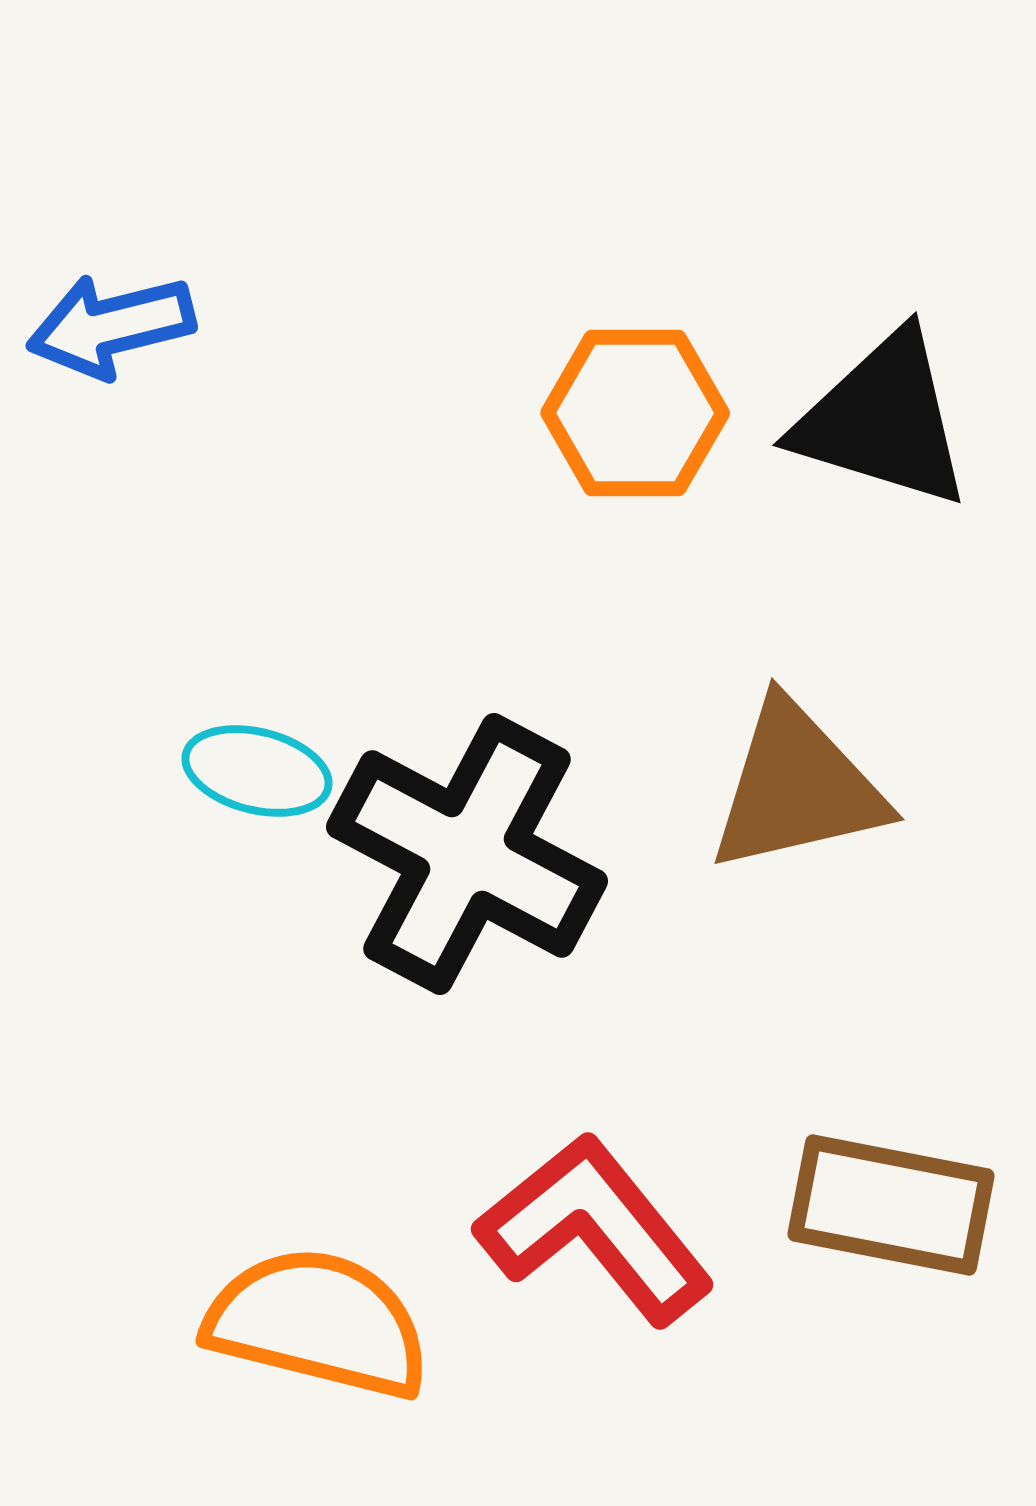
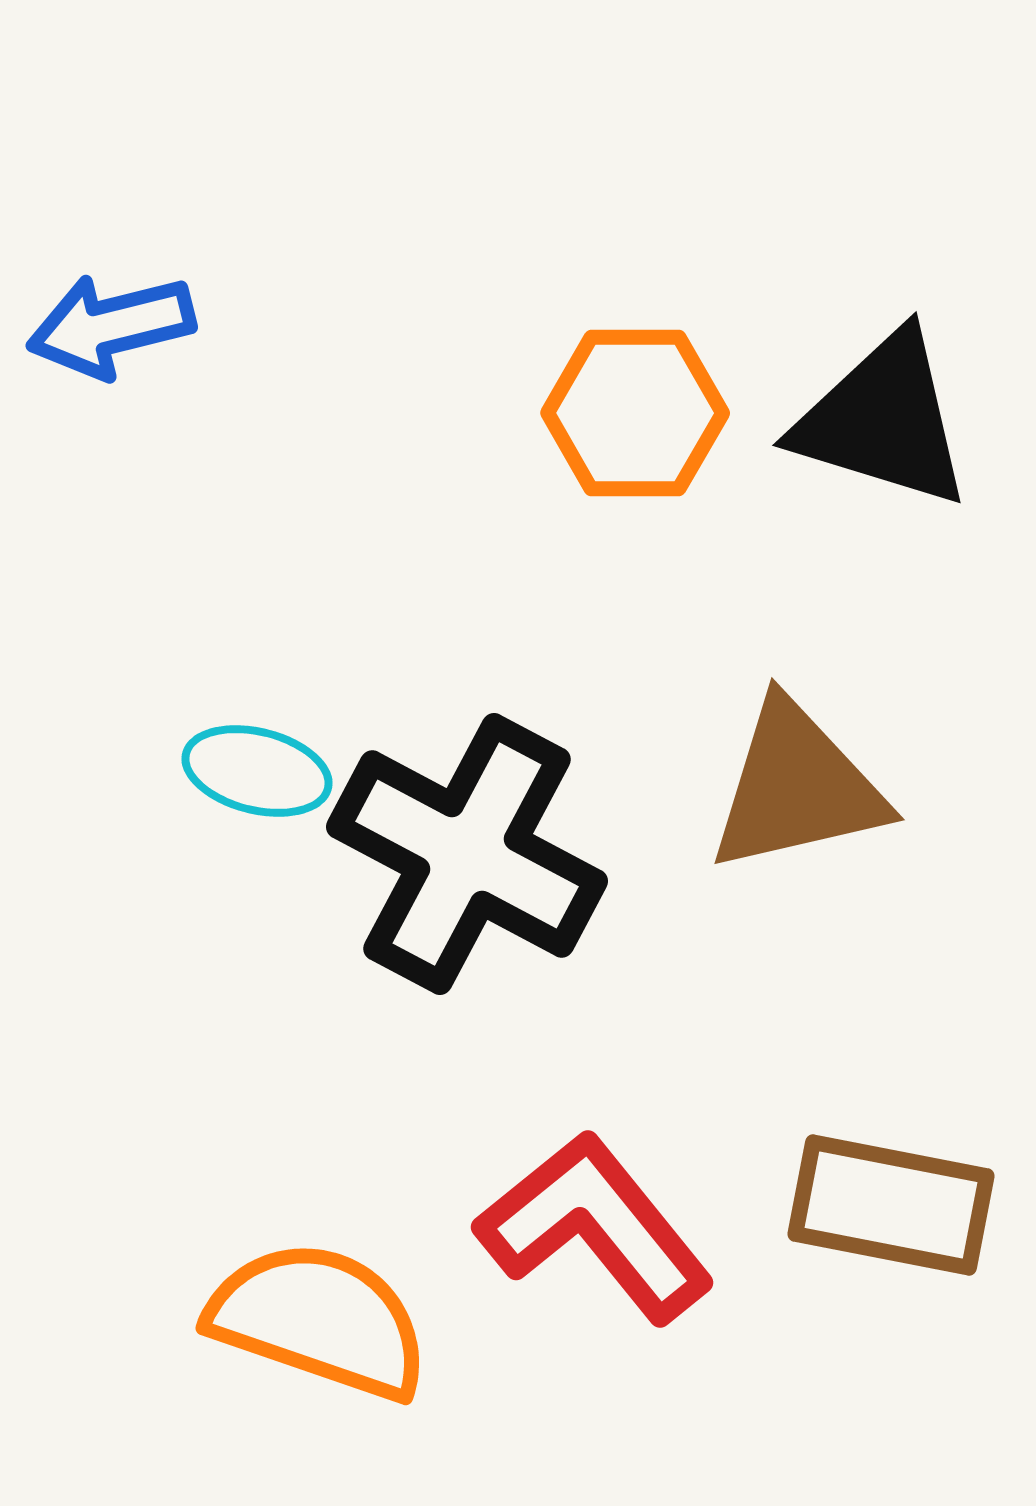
red L-shape: moved 2 px up
orange semicircle: moved 1 px right, 3 px up; rotated 5 degrees clockwise
